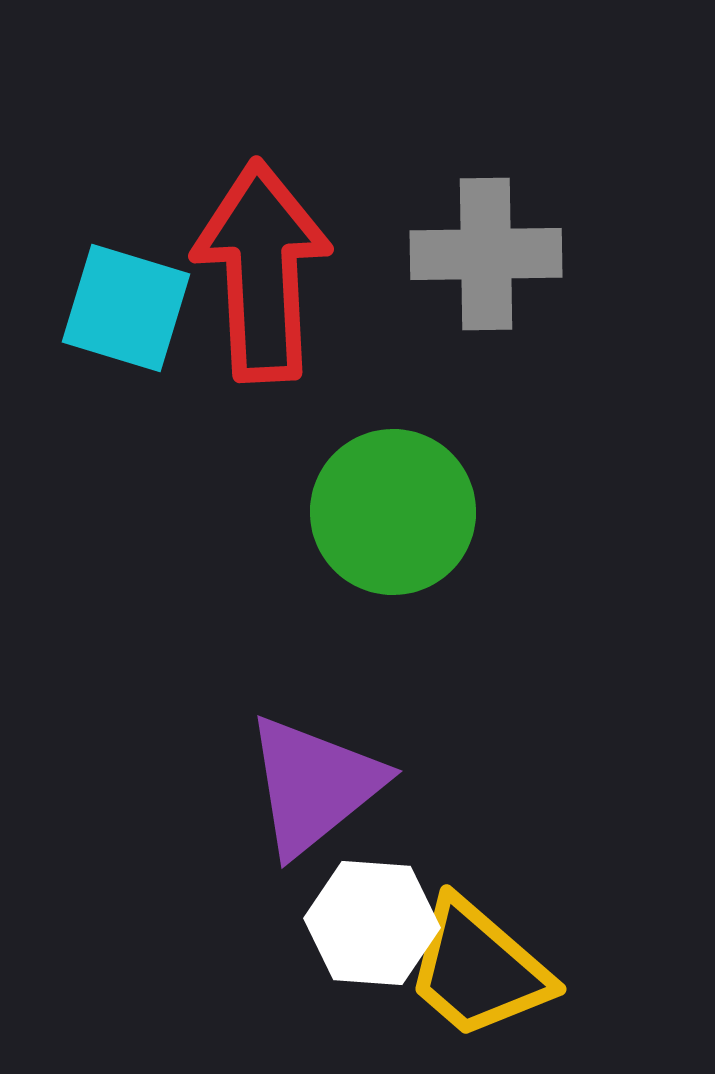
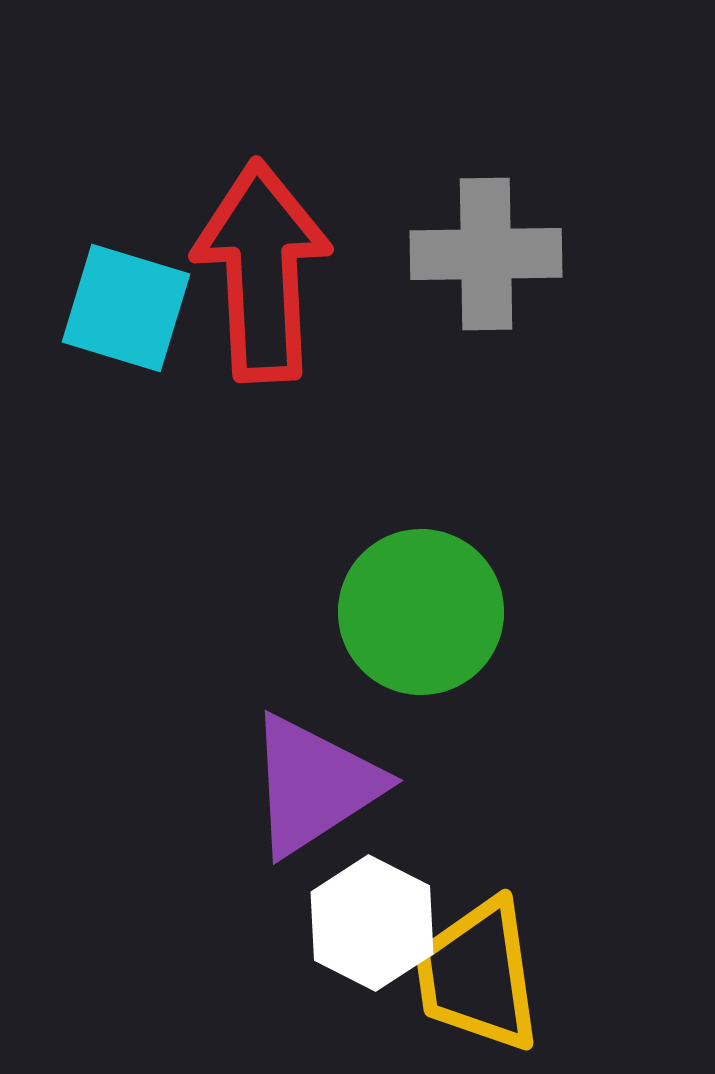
green circle: moved 28 px right, 100 px down
purple triangle: rotated 6 degrees clockwise
white hexagon: rotated 23 degrees clockwise
yellow trapezoid: moved 6 px down; rotated 41 degrees clockwise
